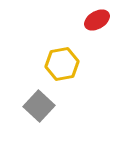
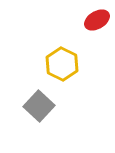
yellow hexagon: rotated 24 degrees counterclockwise
